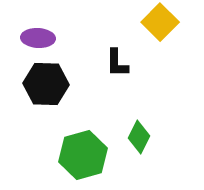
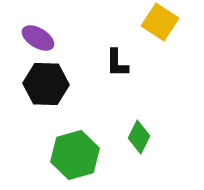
yellow square: rotated 12 degrees counterclockwise
purple ellipse: rotated 28 degrees clockwise
green hexagon: moved 8 px left
